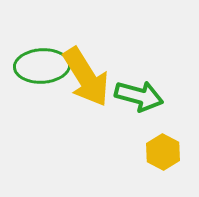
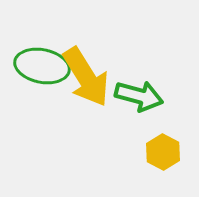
green ellipse: rotated 14 degrees clockwise
